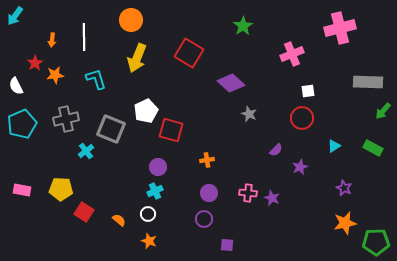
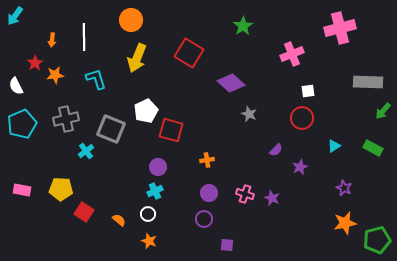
pink cross at (248, 193): moved 3 px left, 1 px down; rotated 12 degrees clockwise
green pentagon at (376, 242): moved 1 px right, 2 px up; rotated 12 degrees counterclockwise
